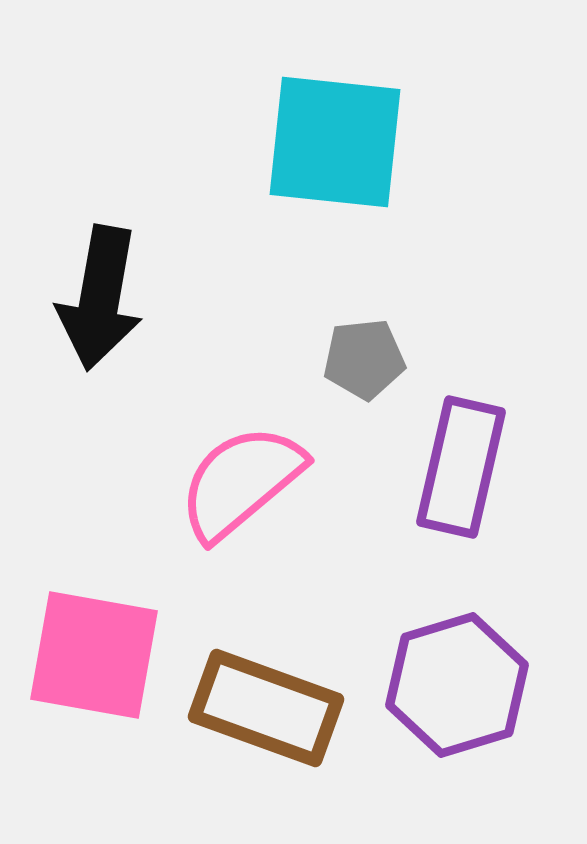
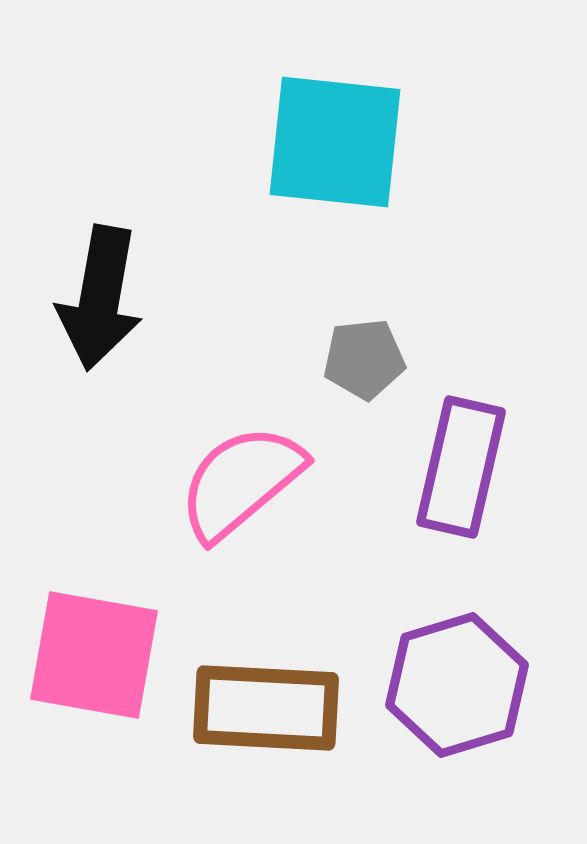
brown rectangle: rotated 17 degrees counterclockwise
